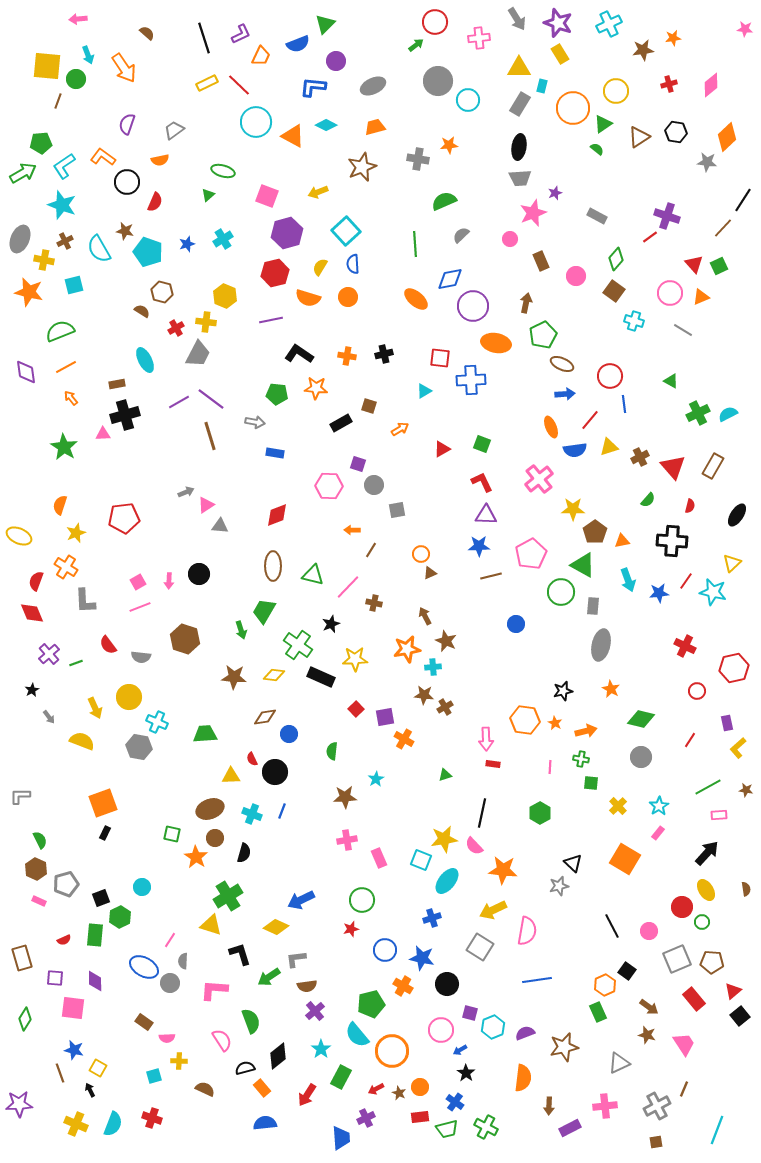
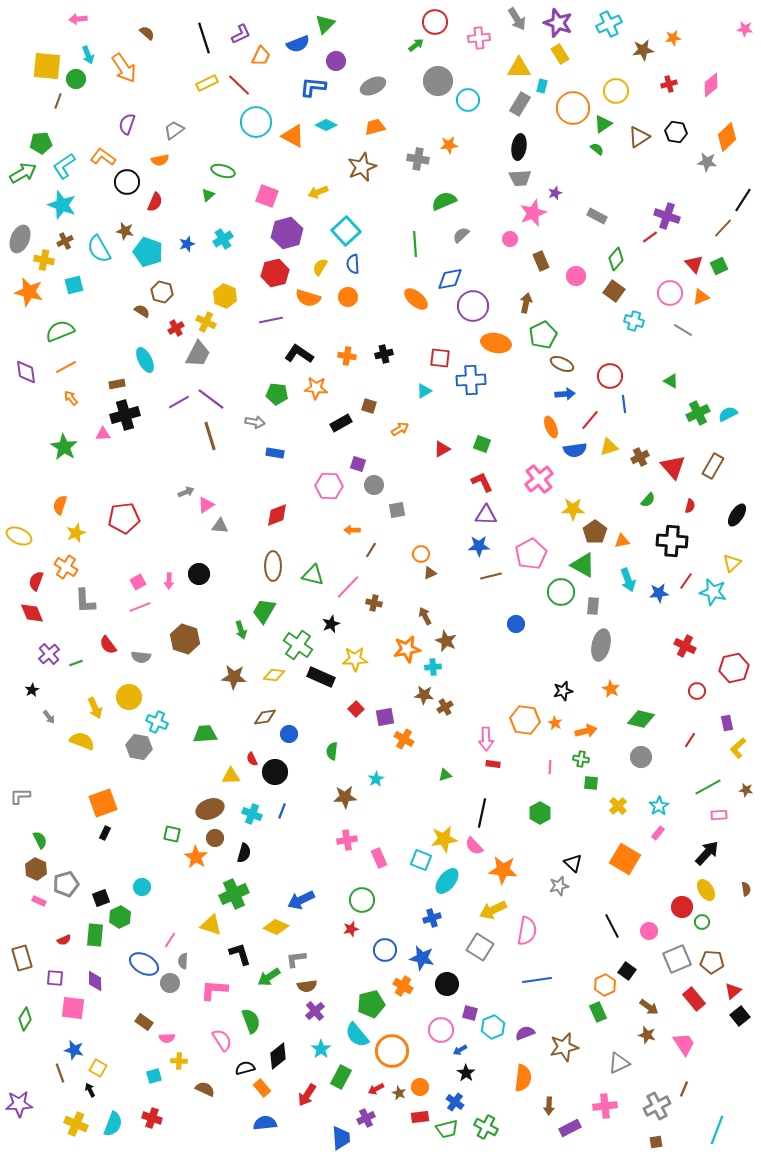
yellow cross at (206, 322): rotated 18 degrees clockwise
green cross at (228, 896): moved 6 px right, 2 px up; rotated 8 degrees clockwise
blue ellipse at (144, 967): moved 3 px up
